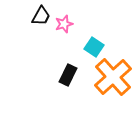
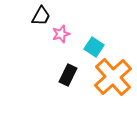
pink star: moved 3 px left, 10 px down
